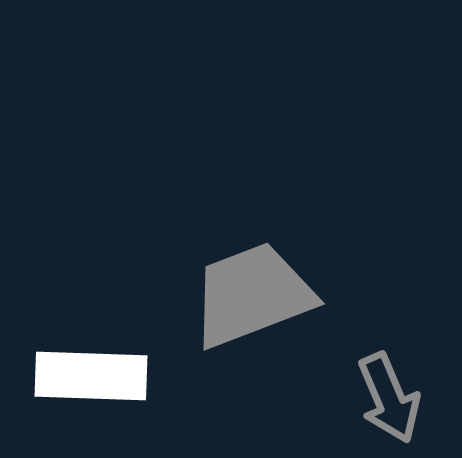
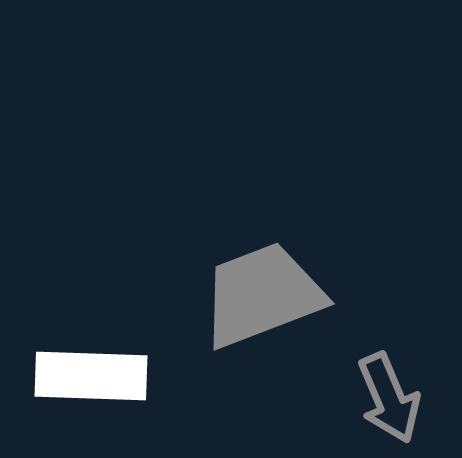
gray trapezoid: moved 10 px right
